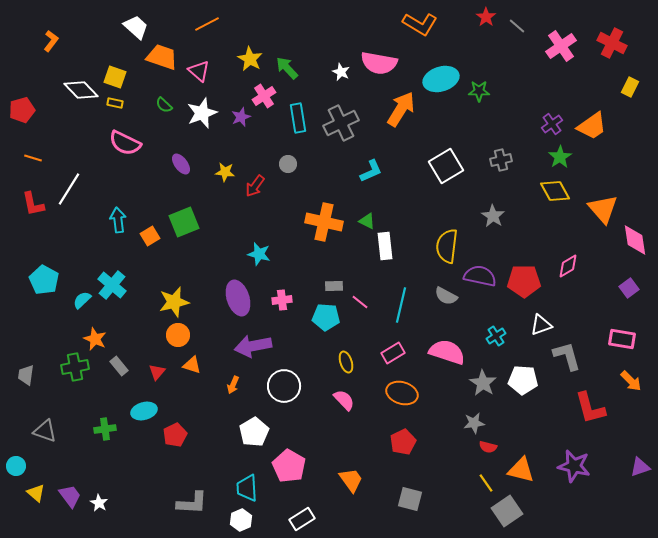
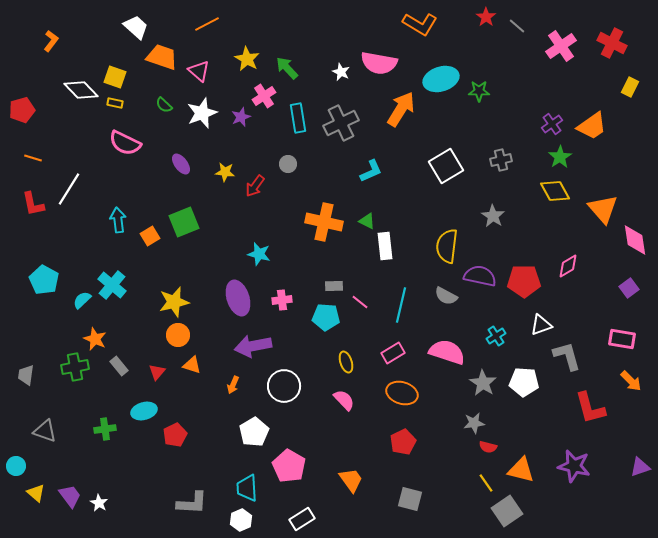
yellow star at (250, 59): moved 3 px left
white pentagon at (523, 380): moved 1 px right, 2 px down
